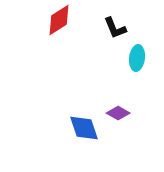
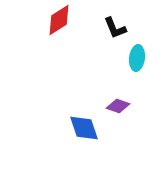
purple diamond: moved 7 px up; rotated 10 degrees counterclockwise
